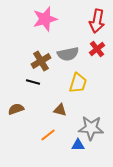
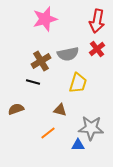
orange line: moved 2 px up
